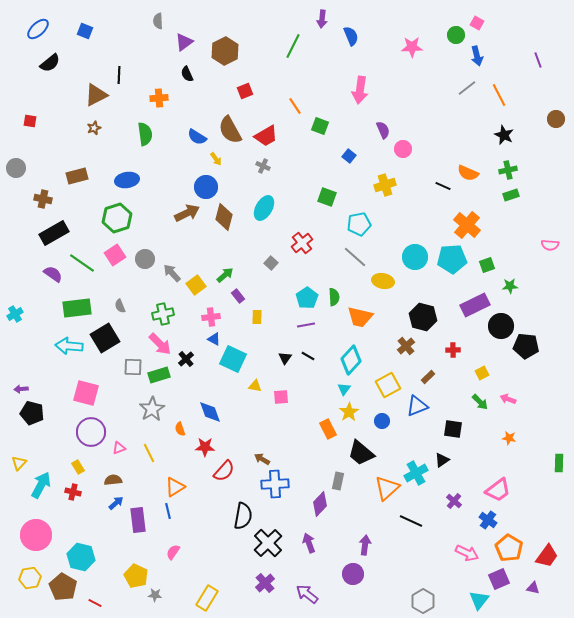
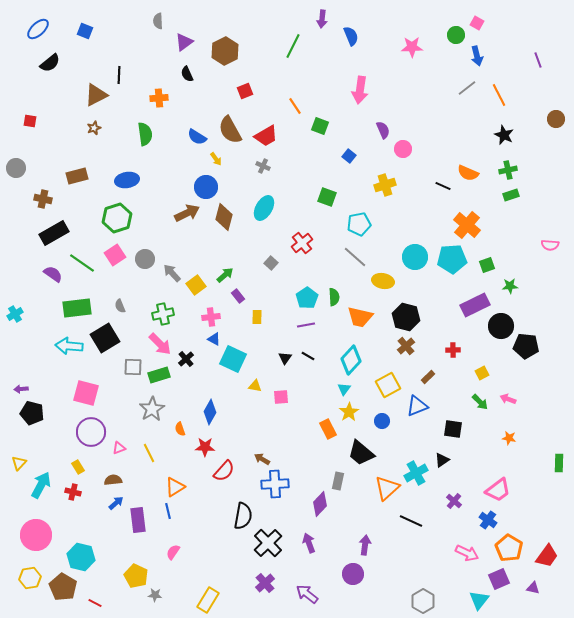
black hexagon at (423, 317): moved 17 px left
blue diamond at (210, 412): rotated 50 degrees clockwise
yellow rectangle at (207, 598): moved 1 px right, 2 px down
